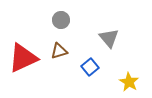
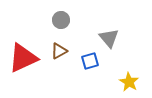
brown triangle: rotated 12 degrees counterclockwise
blue square: moved 6 px up; rotated 24 degrees clockwise
